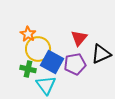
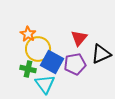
cyan triangle: moved 1 px left, 1 px up
